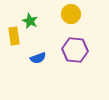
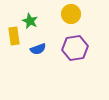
purple hexagon: moved 2 px up; rotated 15 degrees counterclockwise
blue semicircle: moved 9 px up
